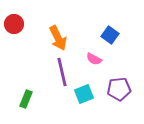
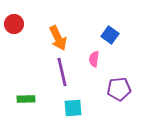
pink semicircle: rotated 70 degrees clockwise
cyan square: moved 11 px left, 14 px down; rotated 18 degrees clockwise
green rectangle: rotated 66 degrees clockwise
